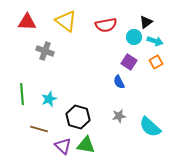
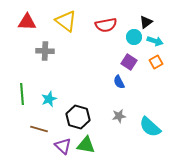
gray cross: rotated 18 degrees counterclockwise
